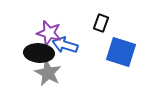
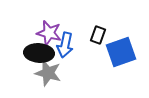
black rectangle: moved 3 px left, 12 px down
blue arrow: rotated 95 degrees counterclockwise
blue square: rotated 36 degrees counterclockwise
gray star: rotated 12 degrees counterclockwise
